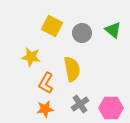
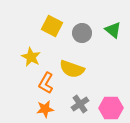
yellow star: rotated 18 degrees clockwise
yellow semicircle: rotated 120 degrees clockwise
